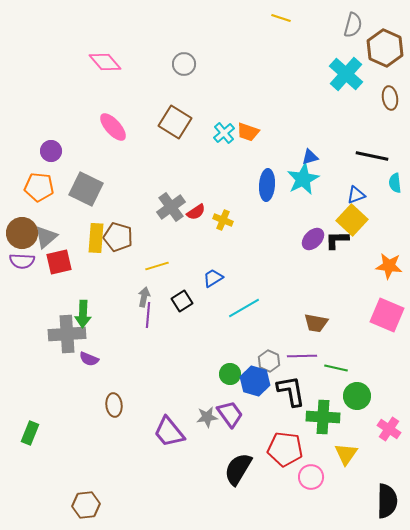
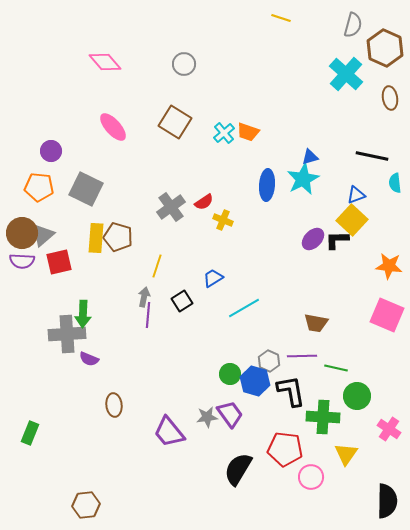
red semicircle at (196, 212): moved 8 px right, 10 px up
gray triangle at (46, 237): moved 3 px left, 2 px up
yellow line at (157, 266): rotated 55 degrees counterclockwise
